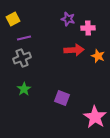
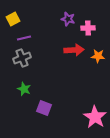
orange star: rotated 16 degrees counterclockwise
green star: rotated 16 degrees counterclockwise
purple square: moved 18 px left, 10 px down
